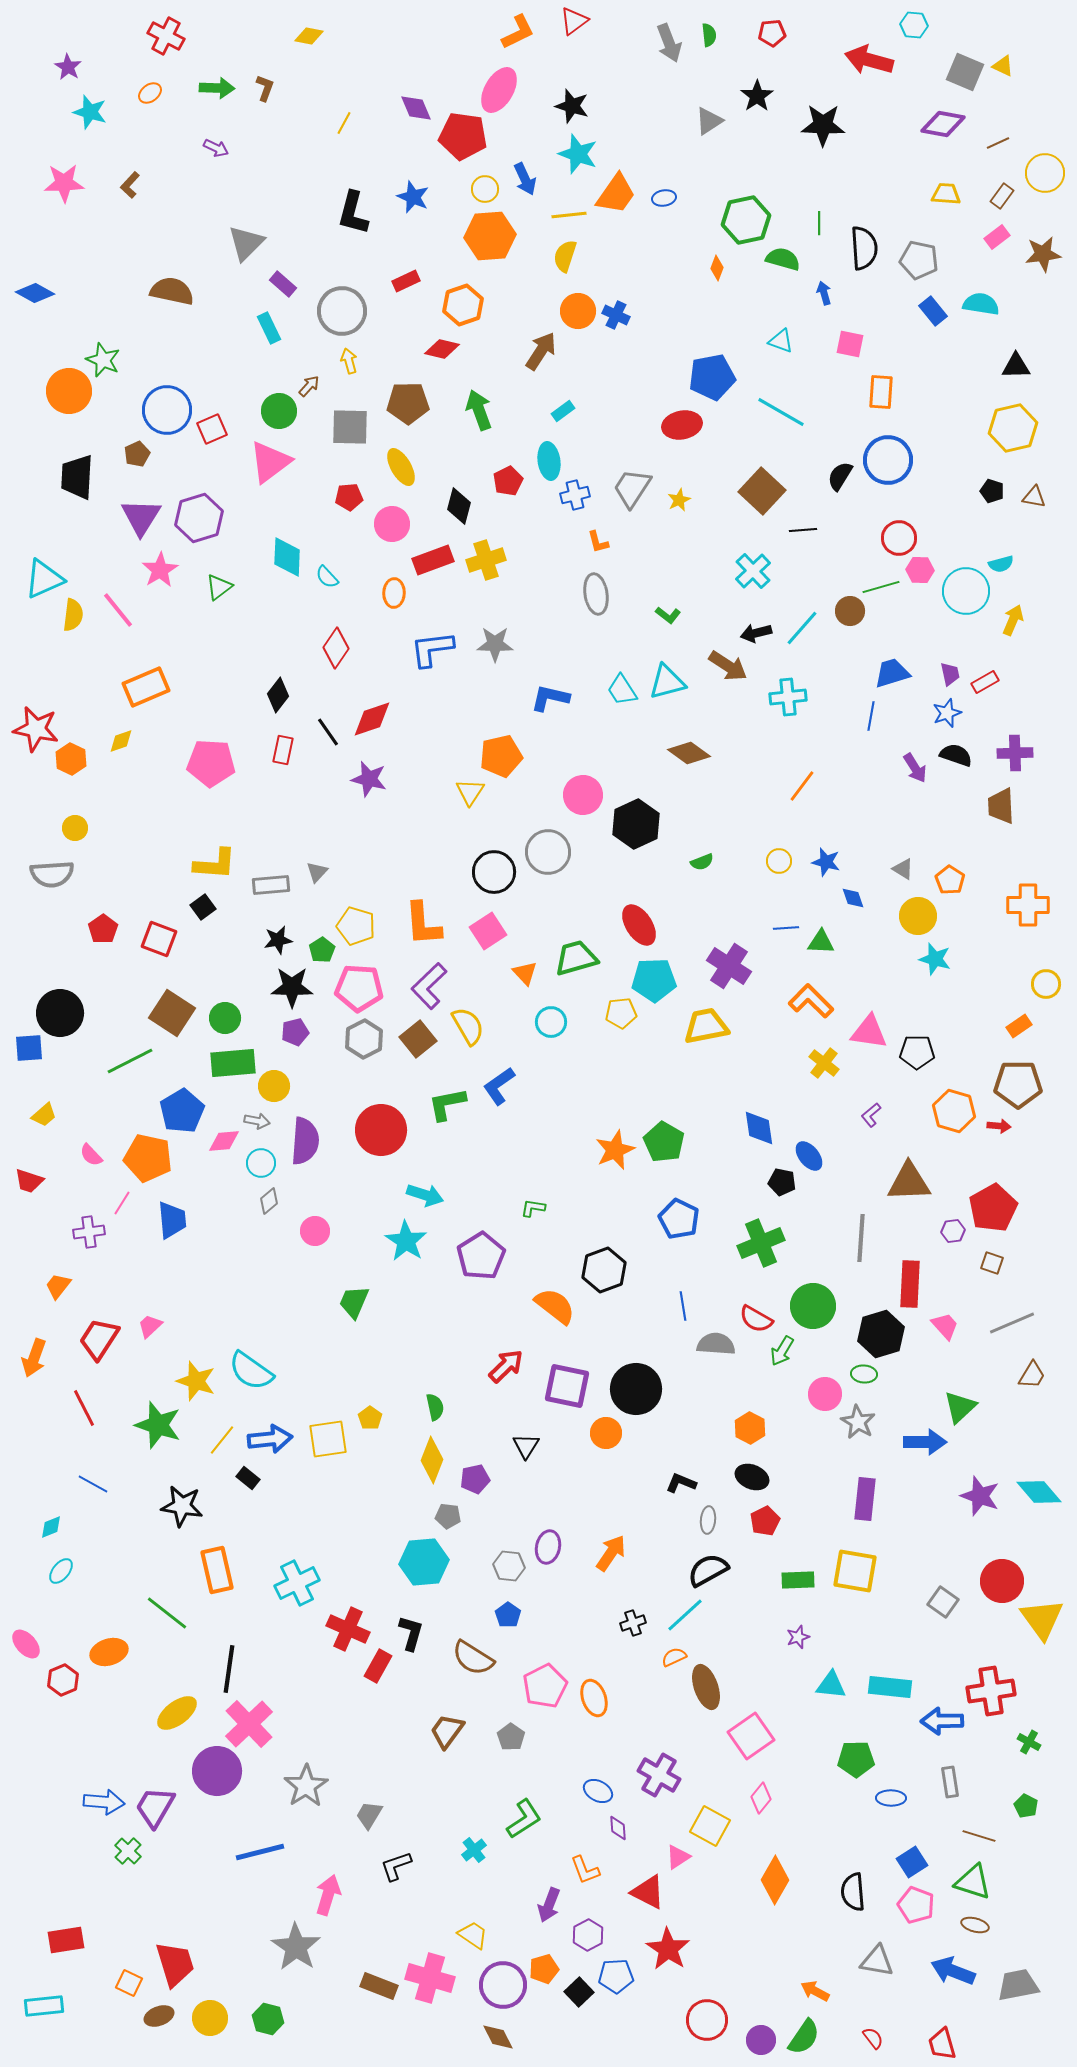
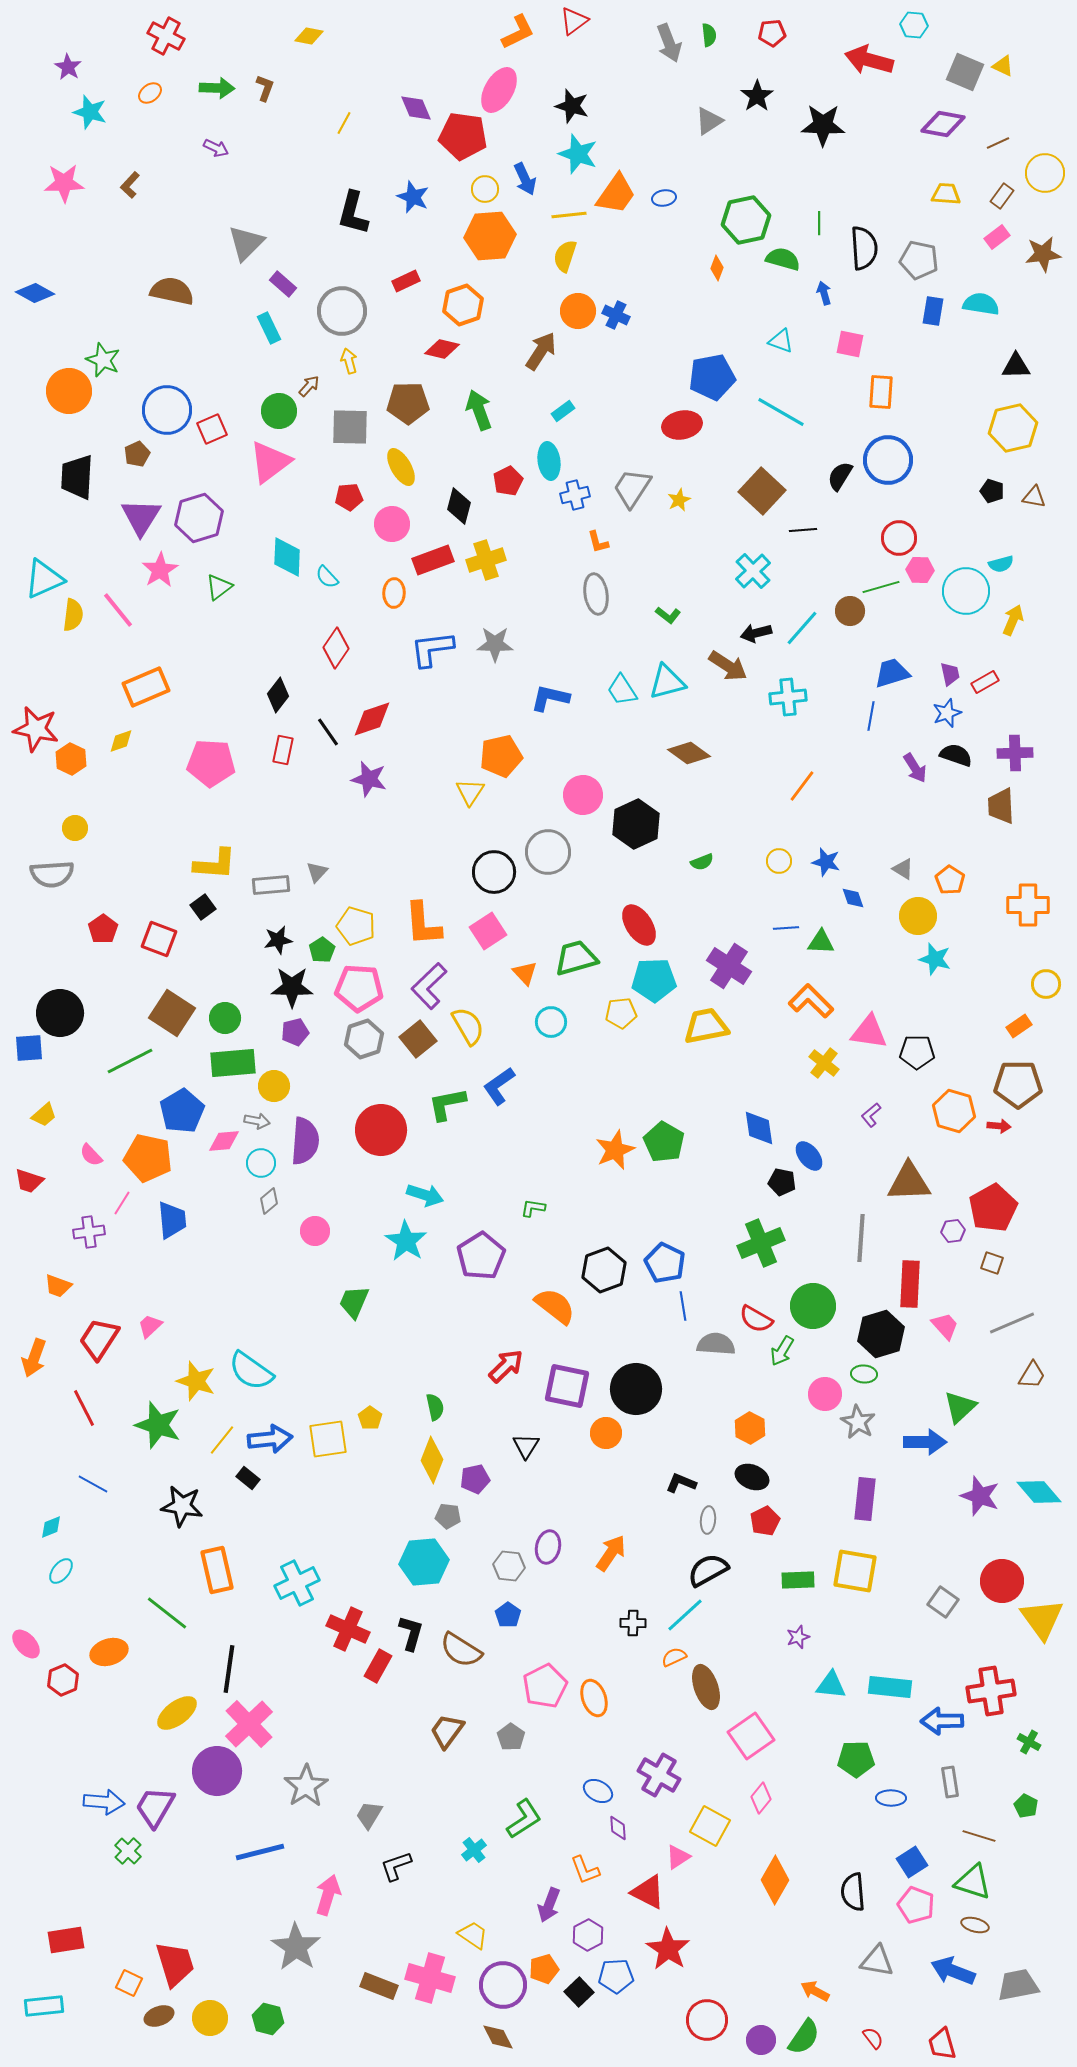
blue rectangle at (933, 311): rotated 48 degrees clockwise
gray hexagon at (364, 1039): rotated 9 degrees clockwise
blue pentagon at (679, 1219): moved 14 px left, 44 px down
orange trapezoid at (58, 1286): rotated 108 degrees counterclockwise
black cross at (633, 1623): rotated 20 degrees clockwise
brown semicircle at (473, 1658): moved 12 px left, 8 px up
